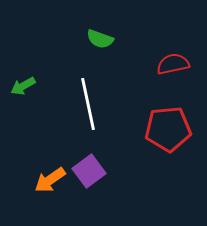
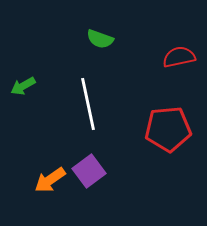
red semicircle: moved 6 px right, 7 px up
